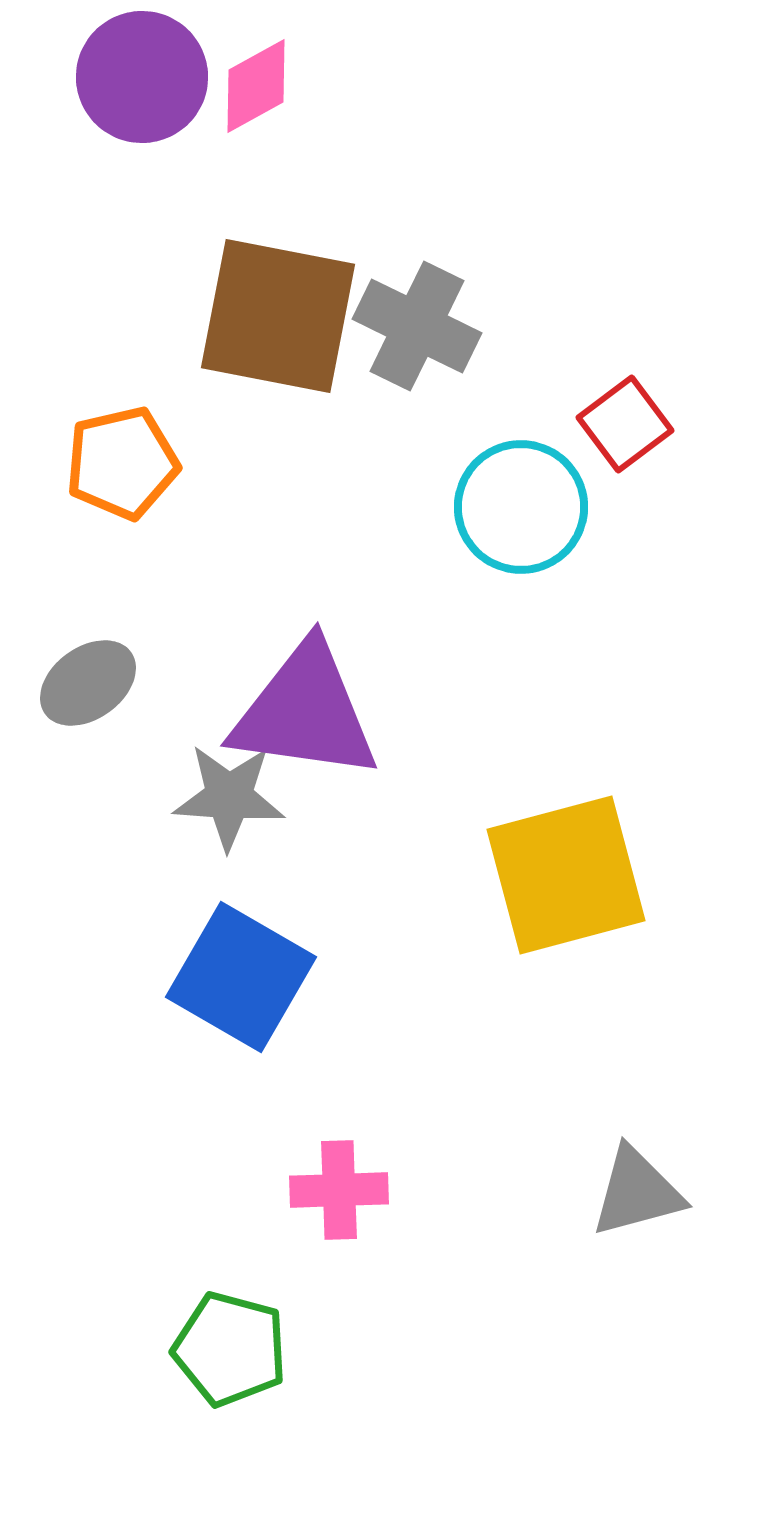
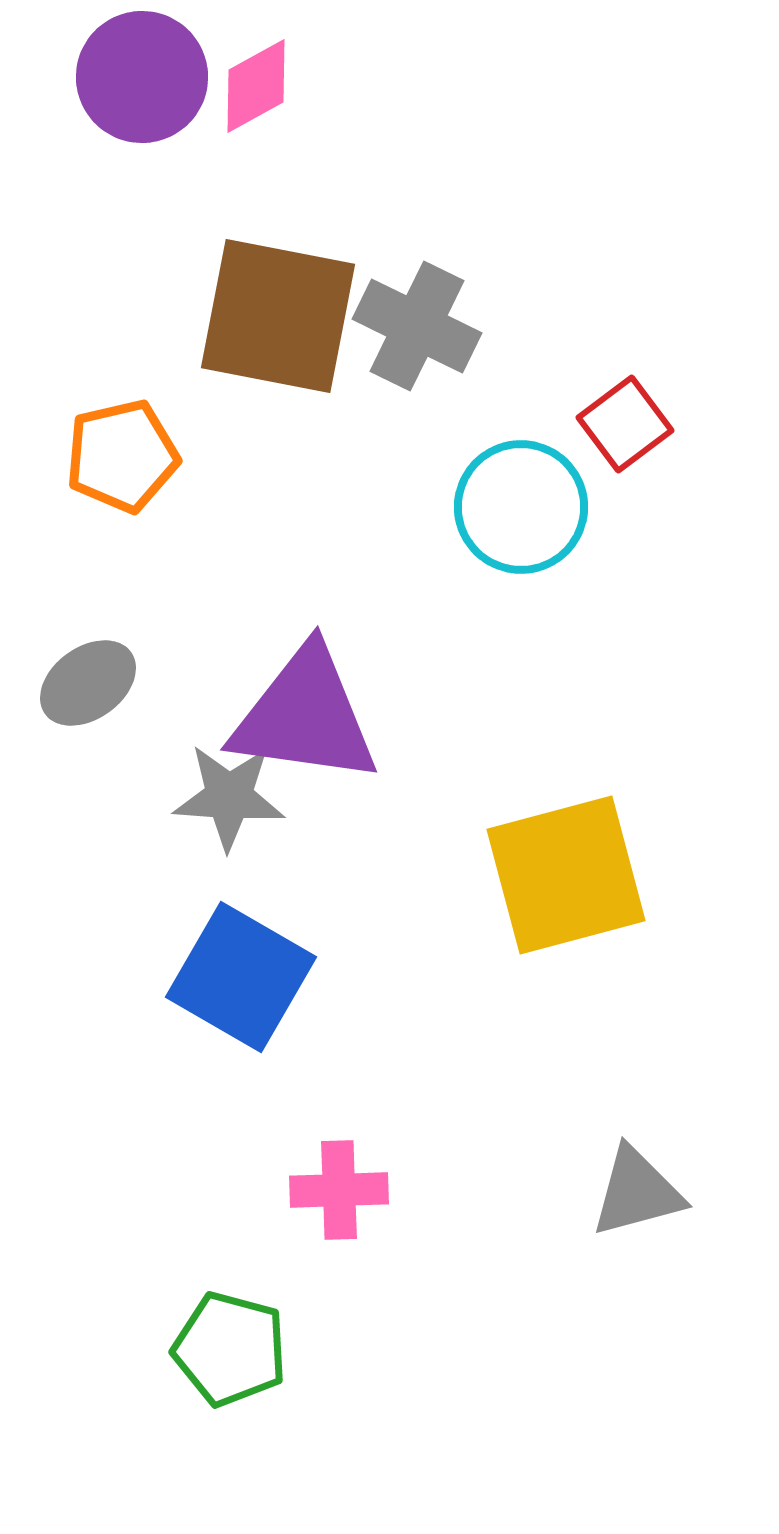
orange pentagon: moved 7 px up
purple triangle: moved 4 px down
